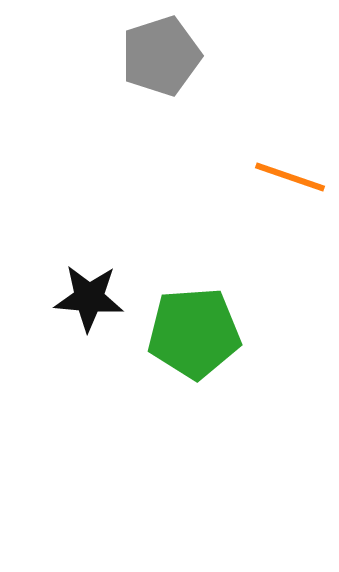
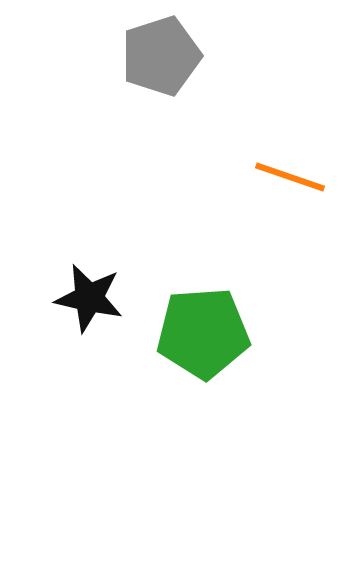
black star: rotated 8 degrees clockwise
green pentagon: moved 9 px right
